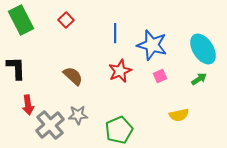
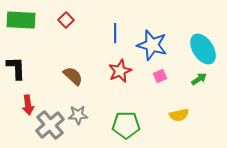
green rectangle: rotated 60 degrees counterclockwise
green pentagon: moved 7 px right, 5 px up; rotated 24 degrees clockwise
